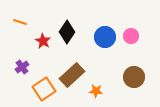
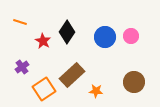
brown circle: moved 5 px down
